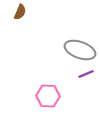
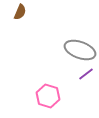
purple line: rotated 14 degrees counterclockwise
pink hexagon: rotated 15 degrees clockwise
